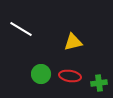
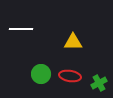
white line: rotated 30 degrees counterclockwise
yellow triangle: rotated 12 degrees clockwise
green cross: rotated 21 degrees counterclockwise
